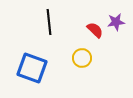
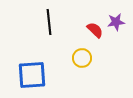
blue square: moved 7 px down; rotated 24 degrees counterclockwise
